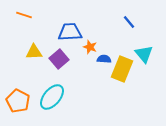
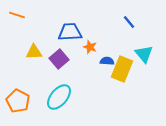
orange line: moved 7 px left
blue semicircle: moved 3 px right, 2 px down
cyan ellipse: moved 7 px right
